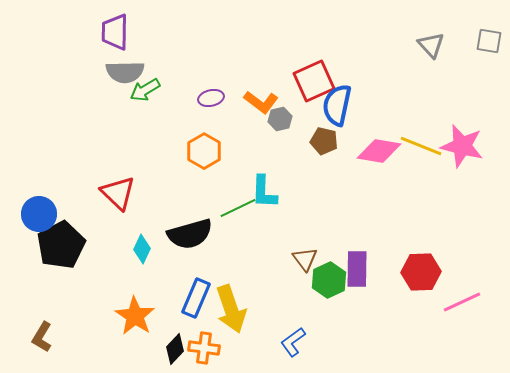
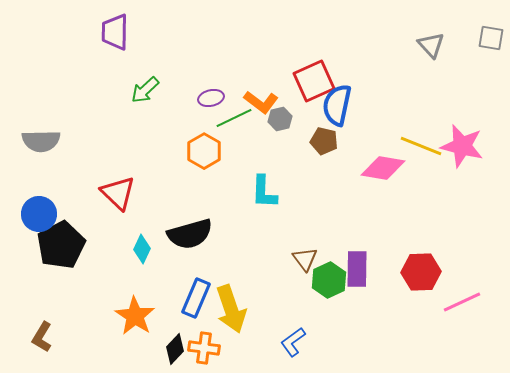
gray square: moved 2 px right, 3 px up
gray semicircle: moved 84 px left, 69 px down
green arrow: rotated 12 degrees counterclockwise
pink diamond: moved 4 px right, 17 px down
green line: moved 4 px left, 90 px up
